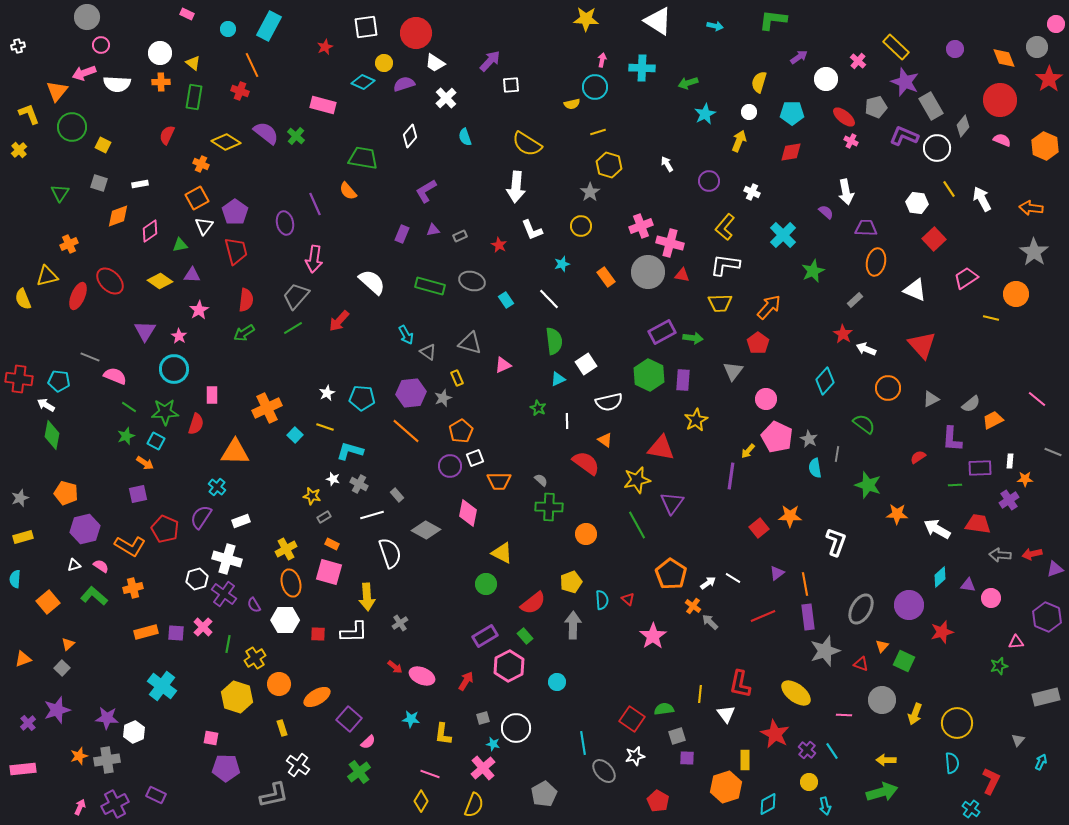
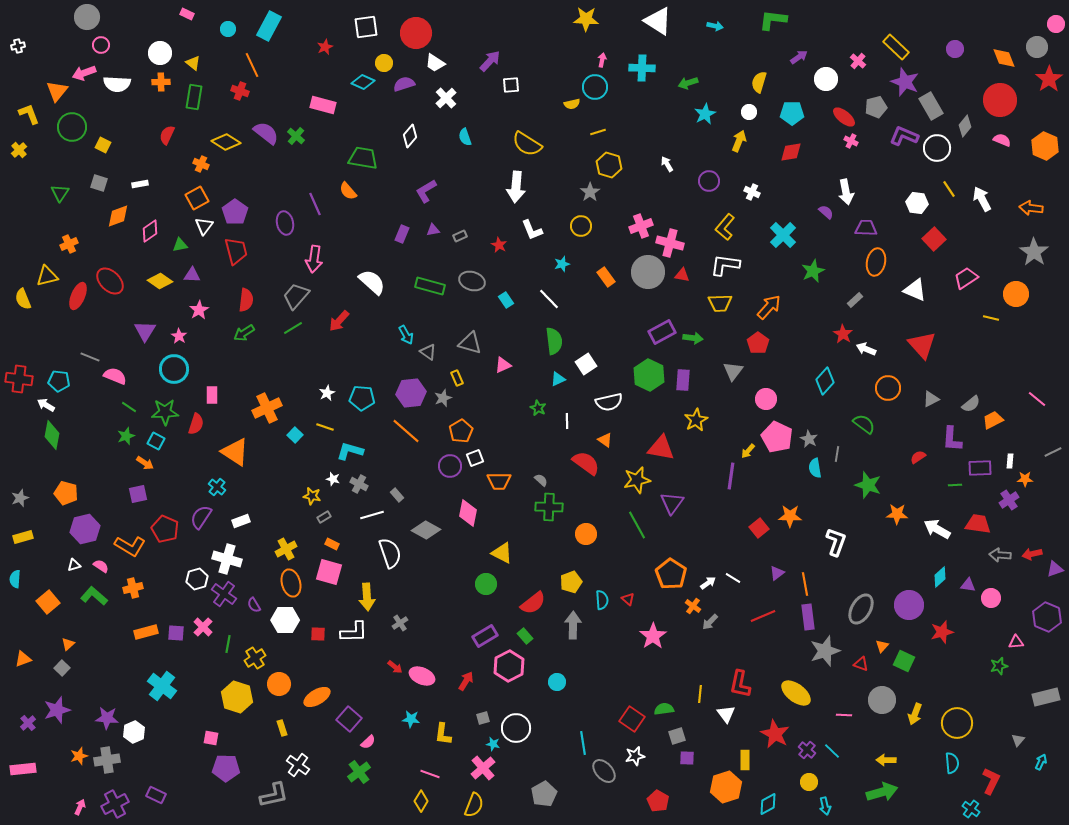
gray diamond at (963, 126): moved 2 px right
orange triangle at (235, 452): rotated 32 degrees clockwise
gray line at (1053, 452): rotated 48 degrees counterclockwise
gray arrow at (710, 622): rotated 90 degrees counterclockwise
cyan line at (832, 751): rotated 12 degrees counterclockwise
